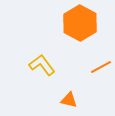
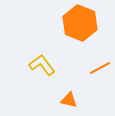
orange hexagon: rotated 8 degrees counterclockwise
orange line: moved 1 px left, 1 px down
